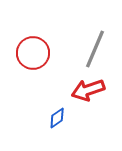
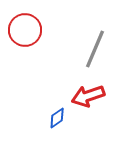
red circle: moved 8 px left, 23 px up
red arrow: moved 6 px down
